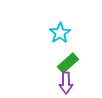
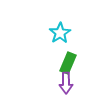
green rectangle: rotated 25 degrees counterclockwise
